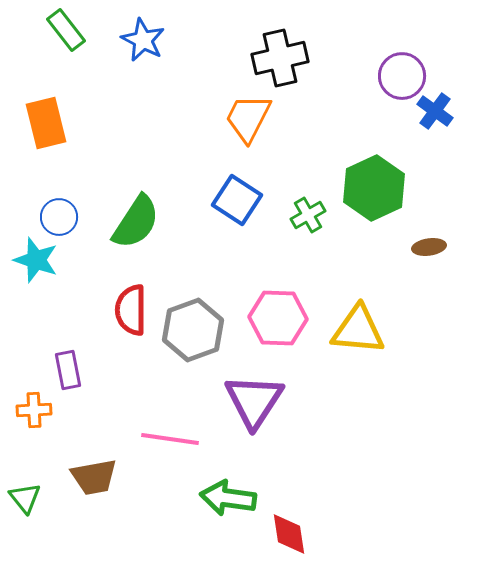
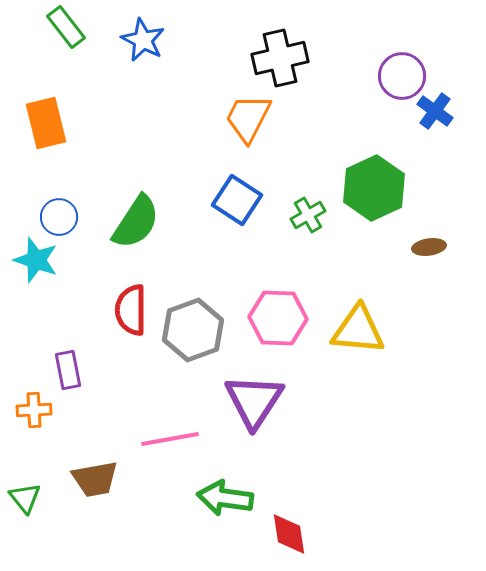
green rectangle: moved 3 px up
pink line: rotated 18 degrees counterclockwise
brown trapezoid: moved 1 px right, 2 px down
green arrow: moved 3 px left
